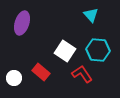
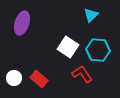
cyan triangle: rotated 28 degrees clockwise
white square: moved 3 px right, 4 px up
red rectangle: moved 2 px left, 7 px down
